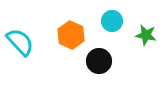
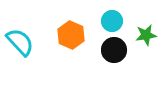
green star: rotated 20 degrees counterclockwise
black circle: moved 15 px right, 11 px up
